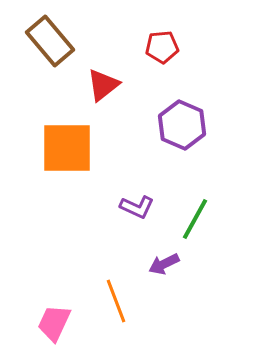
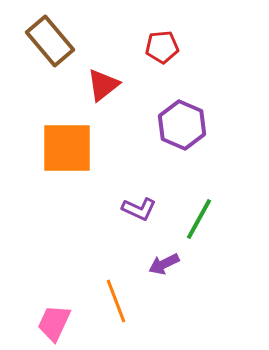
purple L-shape: moved 2 px right, 2 px down
green line: moved 4 px right
